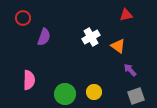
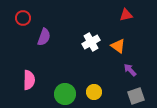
white cross: moved 5 px down
